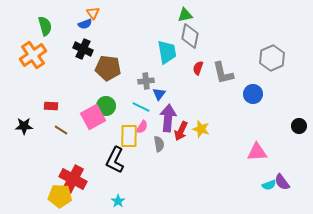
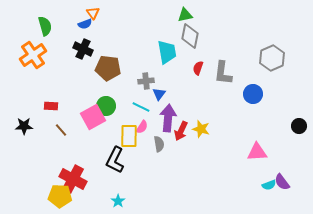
gray L-shape: rotated 20 degrees clockwise
brown line: rotated 16 degrees clockwise
